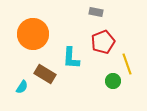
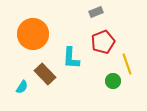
gray rectangle: rotated 32 degrees counterclockwise
brown rectangle: rotated 15 degrees clockwise
